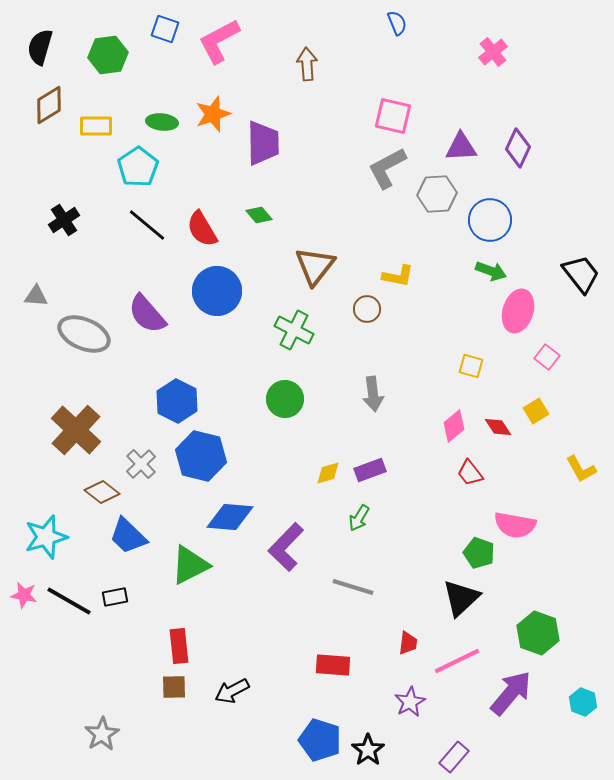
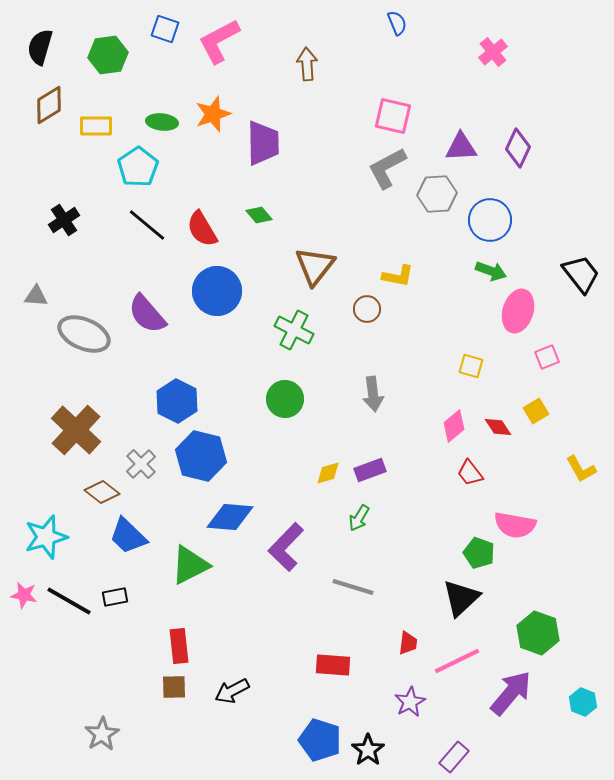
pink square at (547, 357): rotated 30 degrees clockwise
